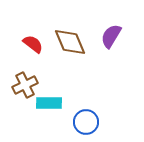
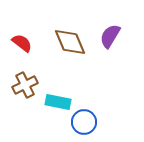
purple semicircle: moved 1 px left
red semicircle: moved 11 px left, 1 px up
cyan rectangle: moved 9 px right, 1 px up; rotated 10 degrees clockwise
blue circle: moved 2 px left
